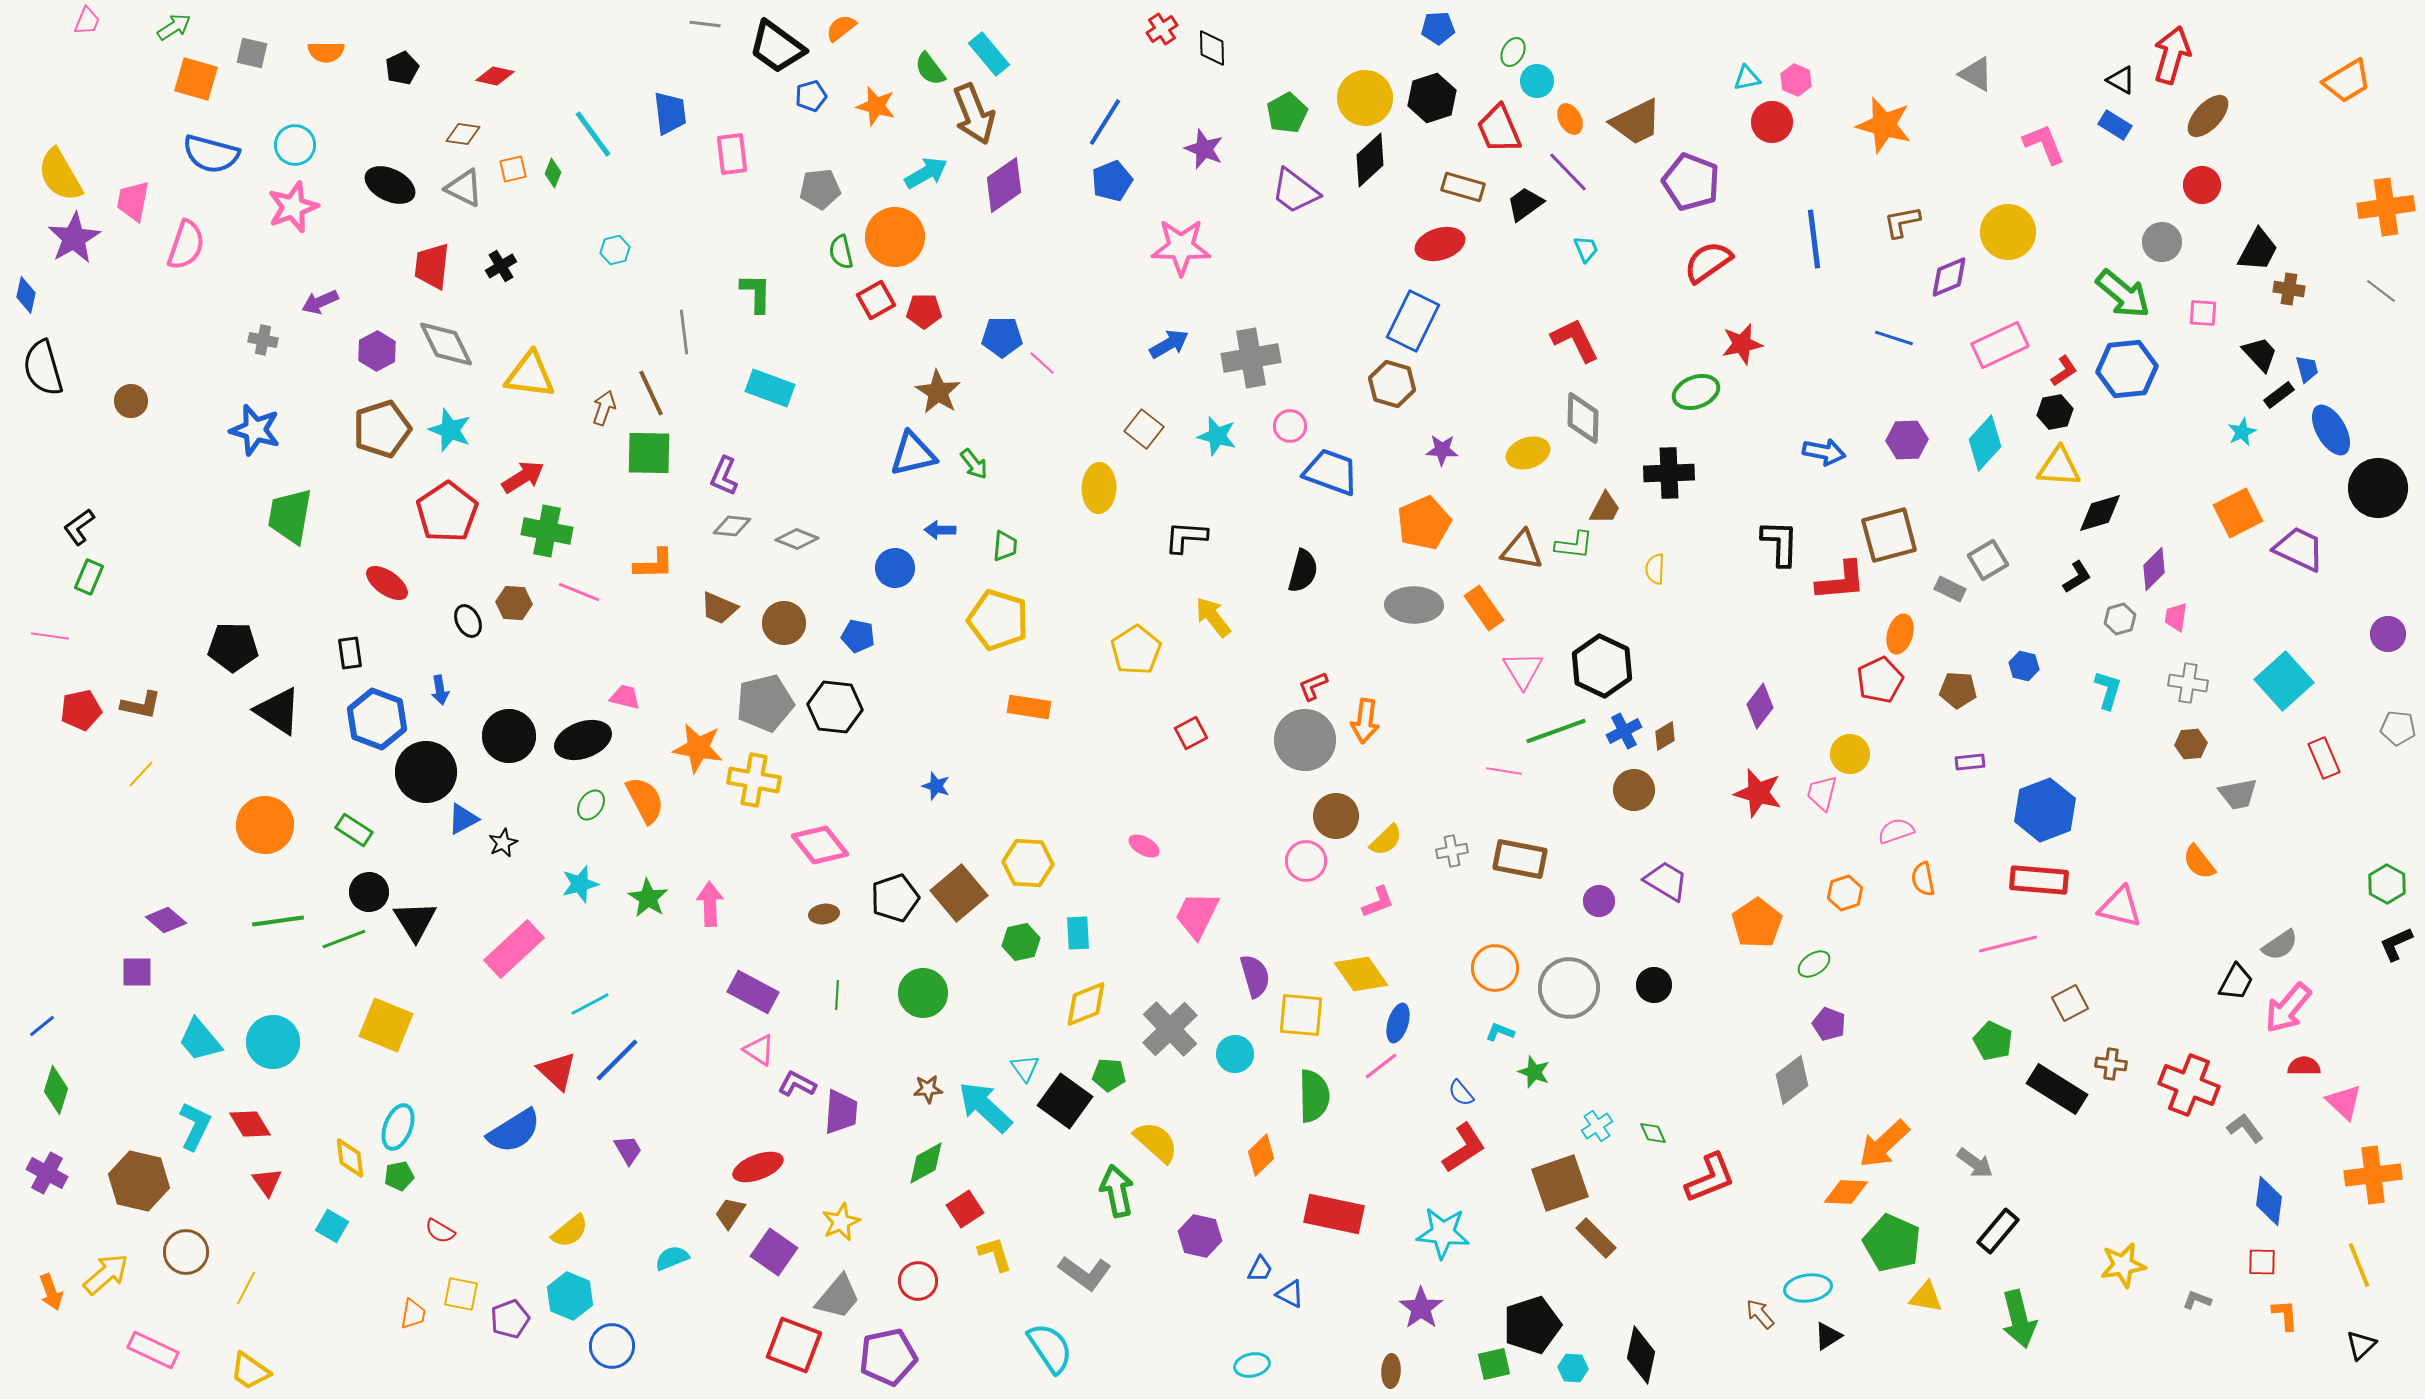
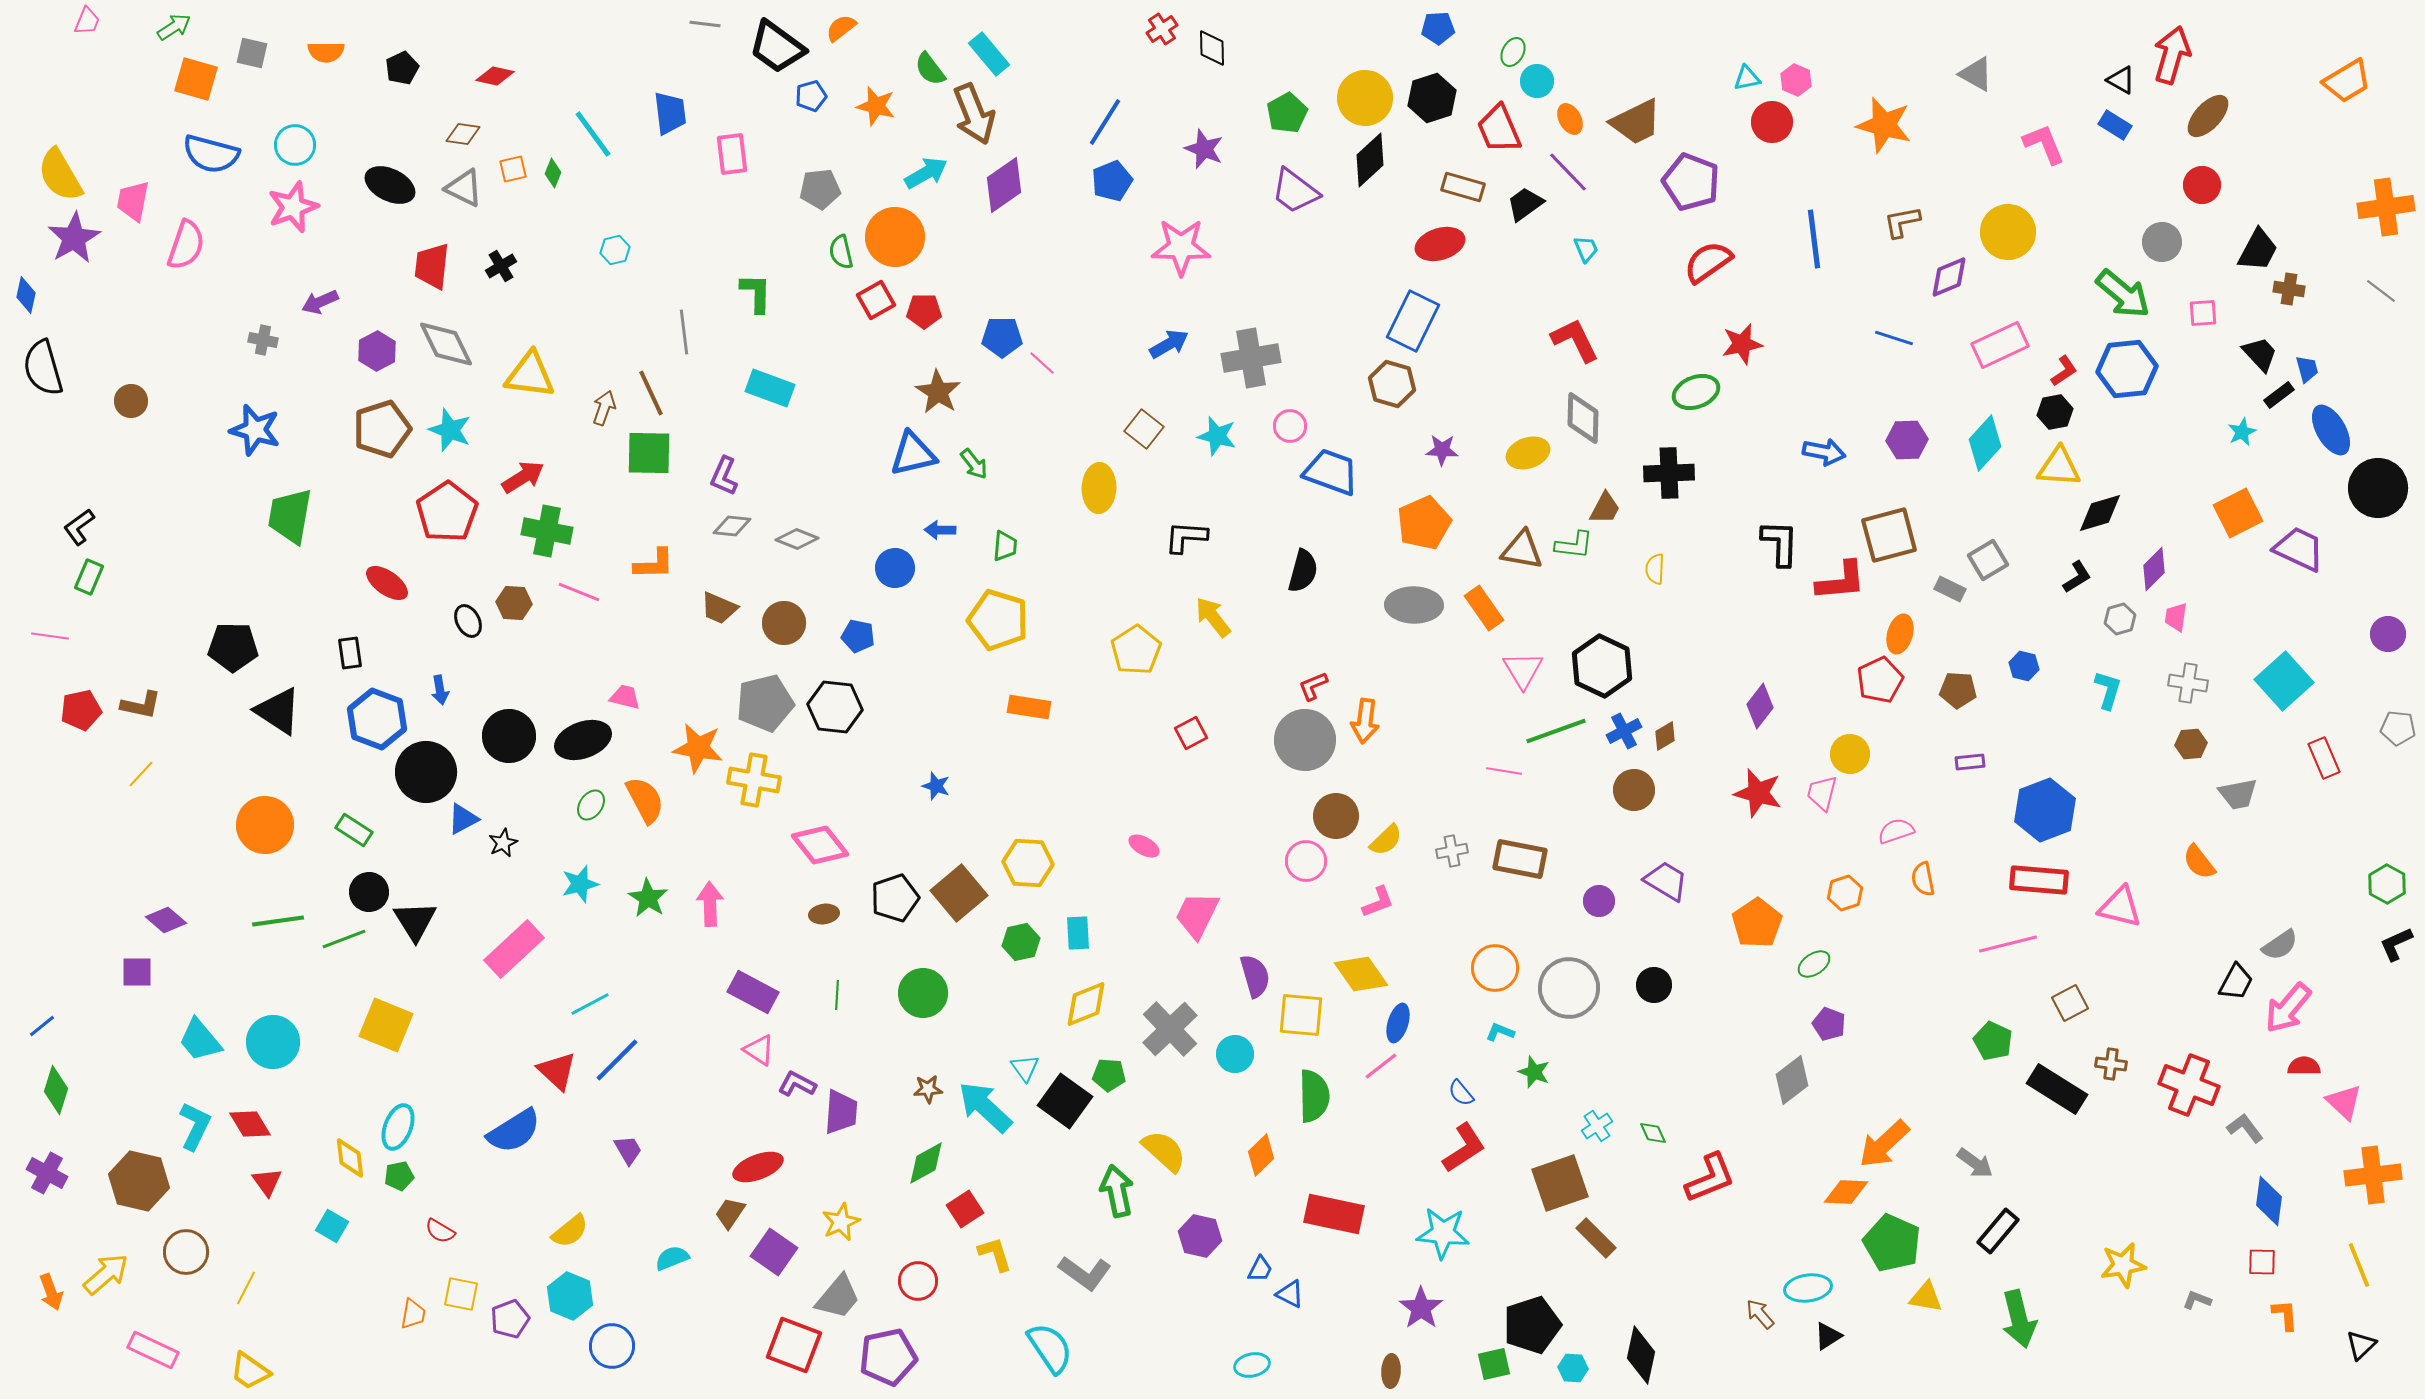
pink square at (2203, 313): rotated 8 degrees counterclockwise
yellow semicircle at (1156, 1142): moved 8 px right, 9 px down
